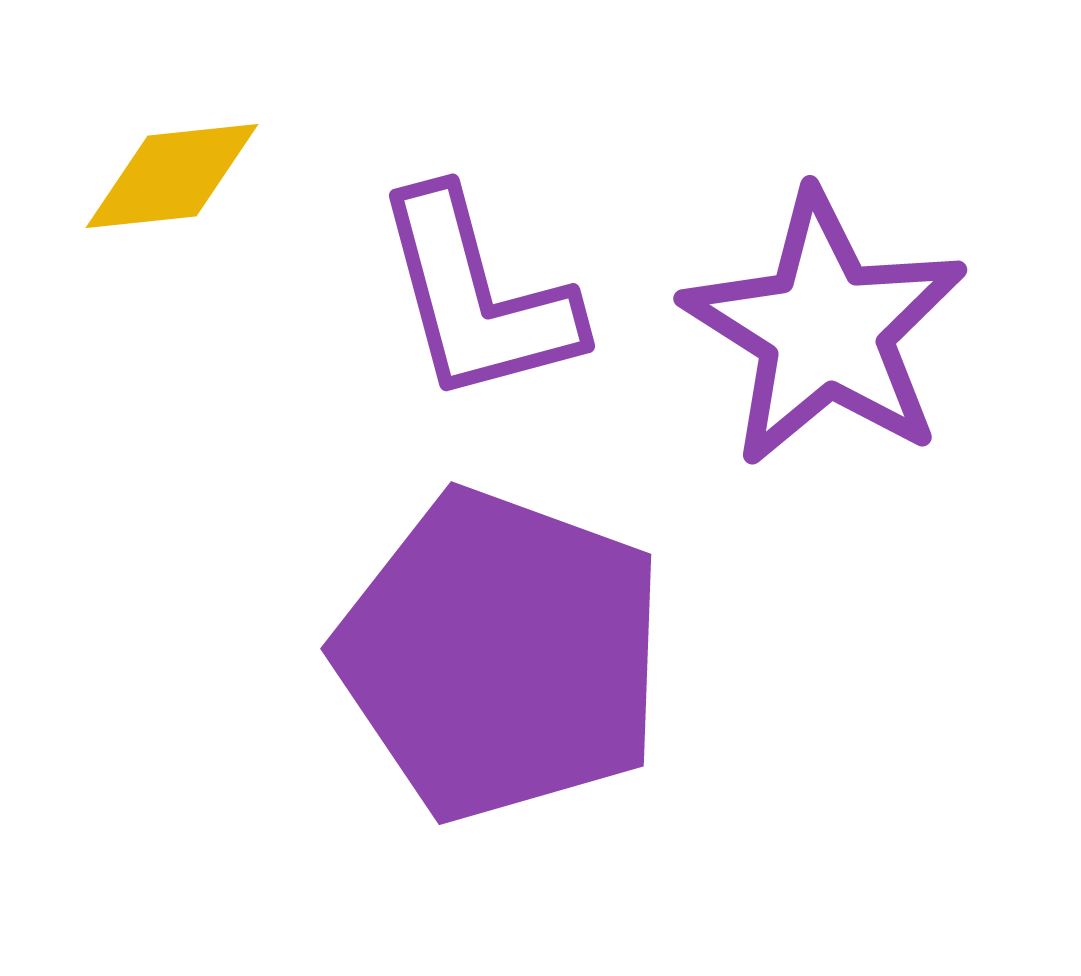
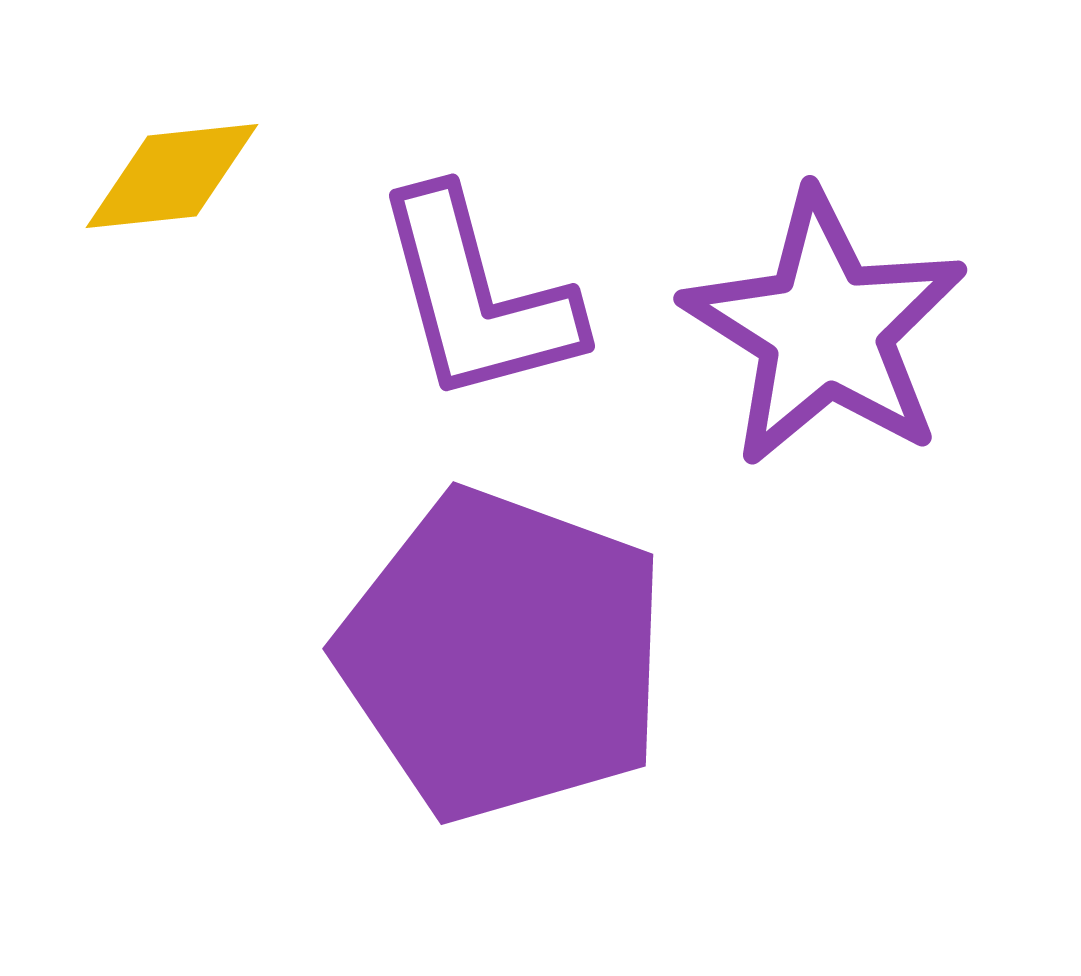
purple pentagon: moved 2 px right
